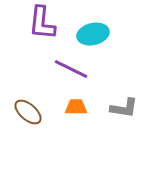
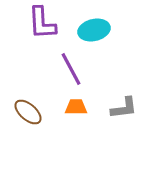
purple L-shape: rotated 9 degrees counterclockwise
cyan ellipse: moved 1 px right, 4 px up
purple line: rotated 36 degrees clockwise
gray L-shape: rotated 16 degrees counterclockwise
